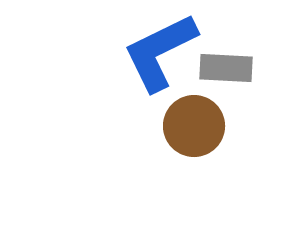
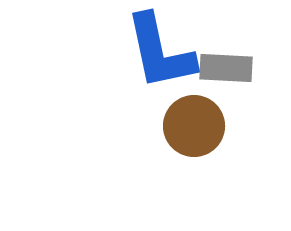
blue L-shape: rotated 76 degrees counterclockwise
